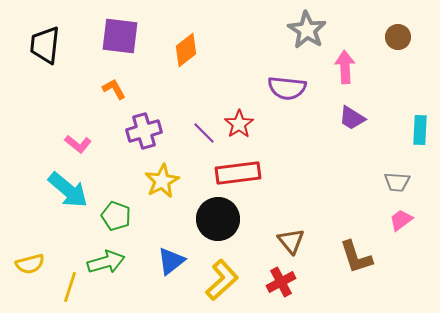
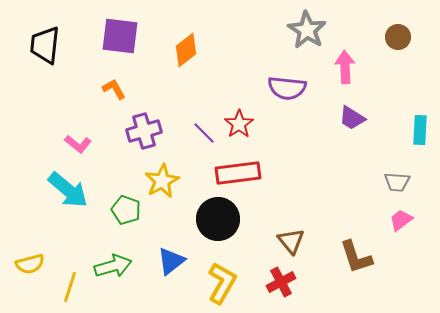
green pentagon: moved 10 px right, 6 px up
green arrow: moved 7 px right, 4 px down
yellow L-shape: moved 3 px down; rotated 18 degrees counterclockwise
